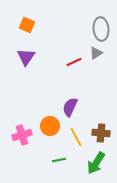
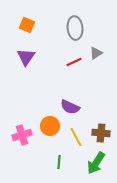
gray ellipse: moved 26 px left, 1 px up
purple semicircle: rotated 90 degrees counterclockwise
green line: moved 2 px down; rotated 72 degrees counterclockwise
